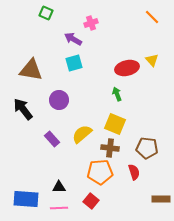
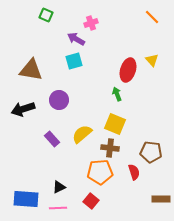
green square: moved 2 px down
purple arrow: moved 3 px right
cyan square: moved 2 px up
red ellipse: moved 1 px right, 2 px down; rotated 60 degrees counterclockwise
black arrow: rotated 70 degrees counterclockwise
brown pentagon: moved 4 px right, 4 px down
black triangle: rotated 24 degrees counterclockwise
pink line: moved 1 px left
